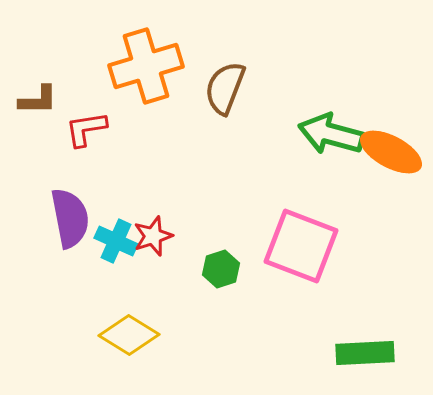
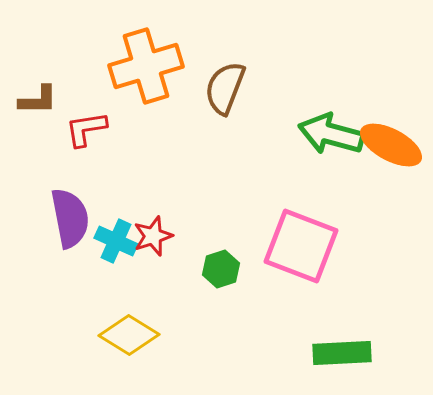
orange ellipse: moved 7 px up
green rectangle: moved 23 px left
